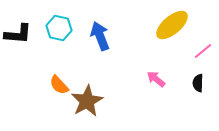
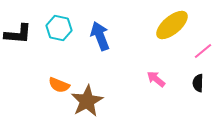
orange semicircle: rotated 25 degrees counterclockwise
